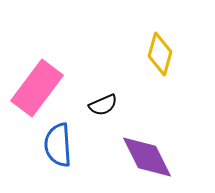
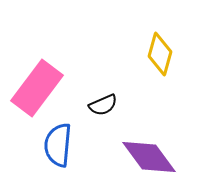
blue semicircle: rotated 9 degrees clockwise
purple diamond: moved 2 px right; rotated 10 degrees counterclockwise
